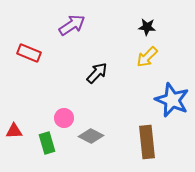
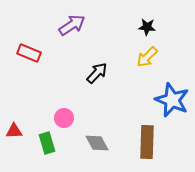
gray diamond: moved 6 px right, 7 px down; rotated 35 degrees clockwise
brown rectangle: rotated 8 degrees clockwise
